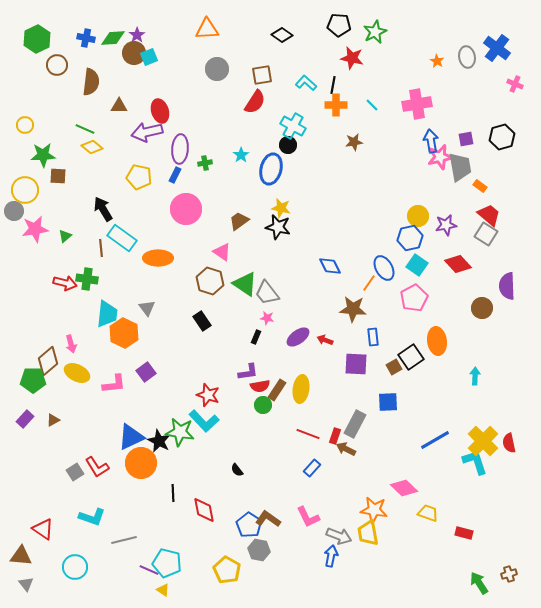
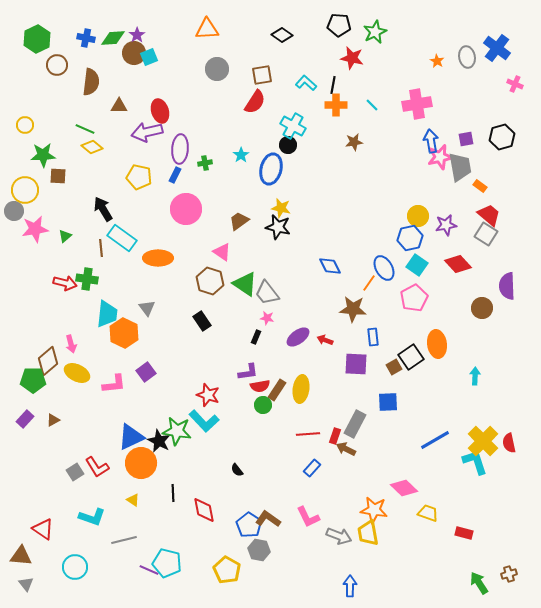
orange ellipse at (437, 341): moved 3 px down
green star at (180, 432): moved 3 px left, 1 px up
red line at (308, 434): rotated 25 degrees counterclockwise
blue arrow at (331, 556): moved 19 px right, 30 px down; rotated 10 degrees counterclockwise
yellow triangle at (163, 590): moved 30 px left, 90 px up
